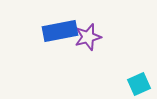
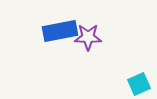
purple star: rotated 16 degrees clockwise
